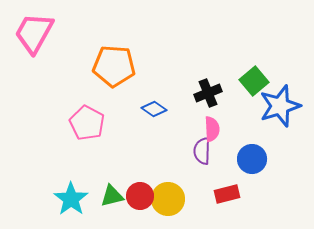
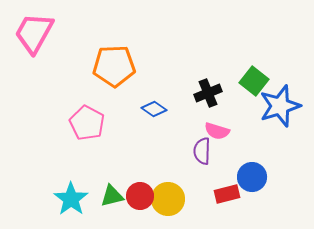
orange pentagon: rotated 6 degrees counterclockwise
green square: rotated 12 degrees counterclockwise
pink semicircle: moved 5 px right, 2 px down; rotated 110 degrees clockwise
blue circle: moved 18 px down
